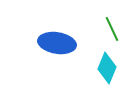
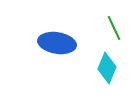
green line: moved 2 px right, 1 px up
